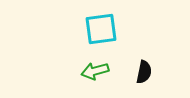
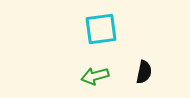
green arrow: moved 5 px down
